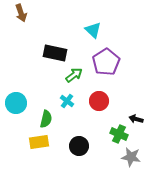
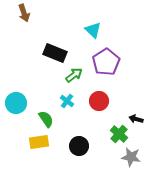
brown arrow: moved 3 px right
black rectangle: rotated 10 degrees clockwise
green semicircle: rotated 48 degrees counterclockwise
green cross: rotated 18 degrees clockwise
